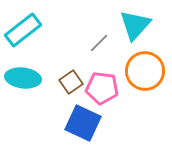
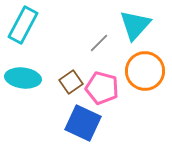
cyan rectangle: moved 5 px up; rotated 24 degrees counterclockwise
pink pentagon: rotated 8 degrees clockwise
